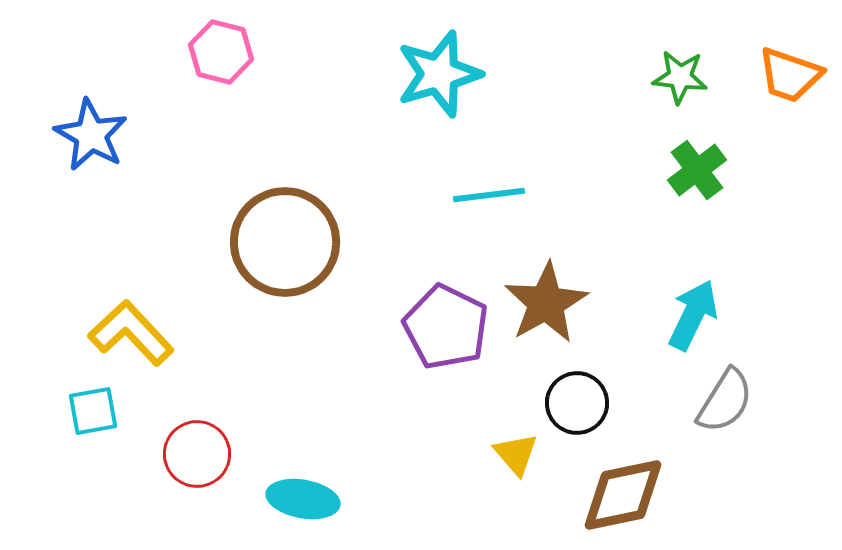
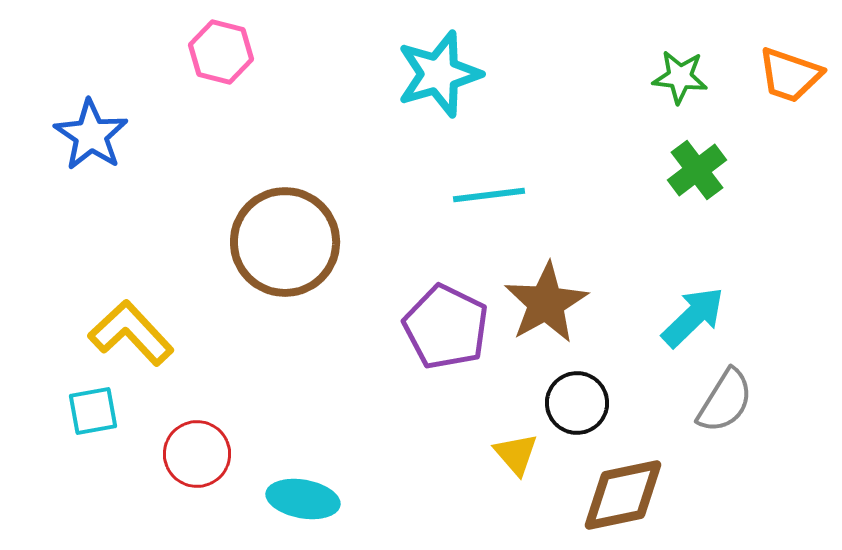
blue star: rotated 4 degrees clockwise
cyan arrow: moved 2 px down; rotated 20 degrees clockwise
